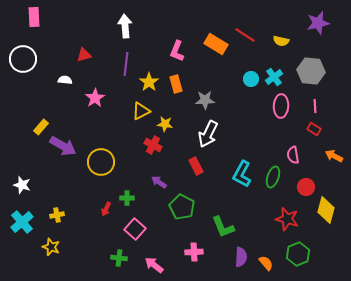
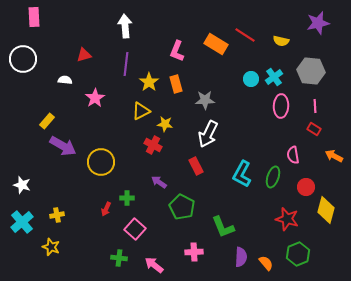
yellow rectangle at (41, 127): moved 6 px right, 6 px up
